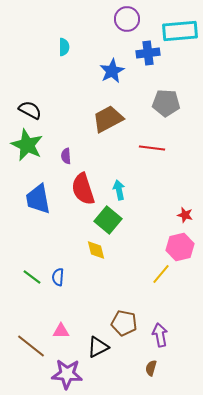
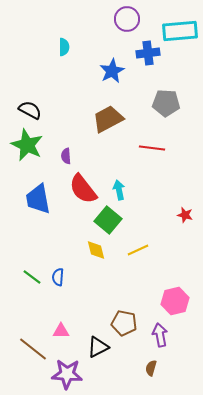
red semicircle: rotated 20 degrees counterclockwise
pink hexagon: moved 5 px left, 54 px down
yellow line: moved 23 px left, 24 px up; rotated 25 degrees clockwise
brown line: moved 2 px right, 3 px down
